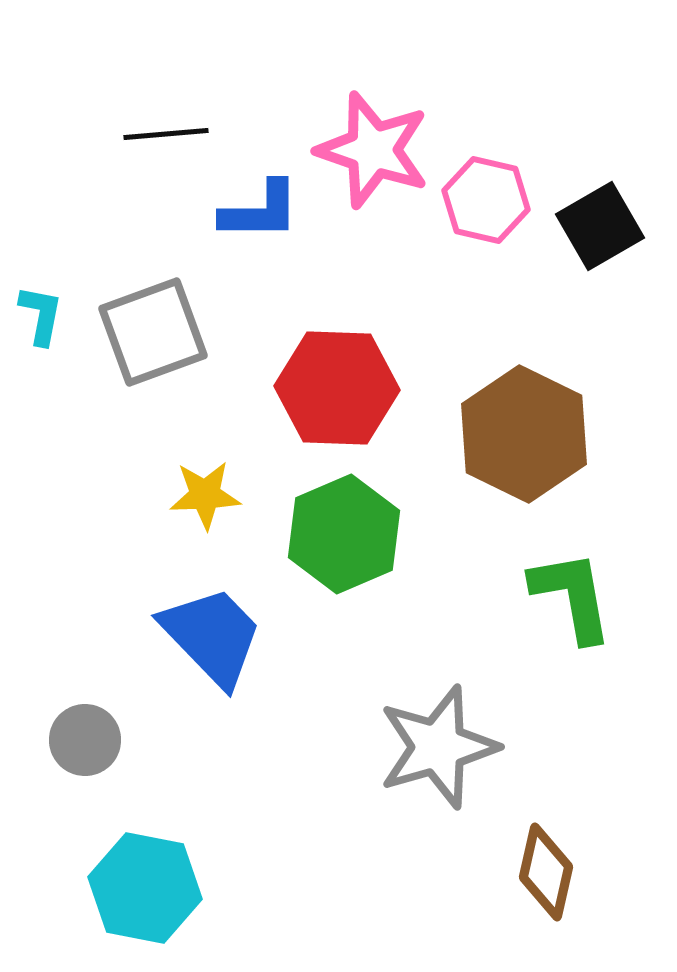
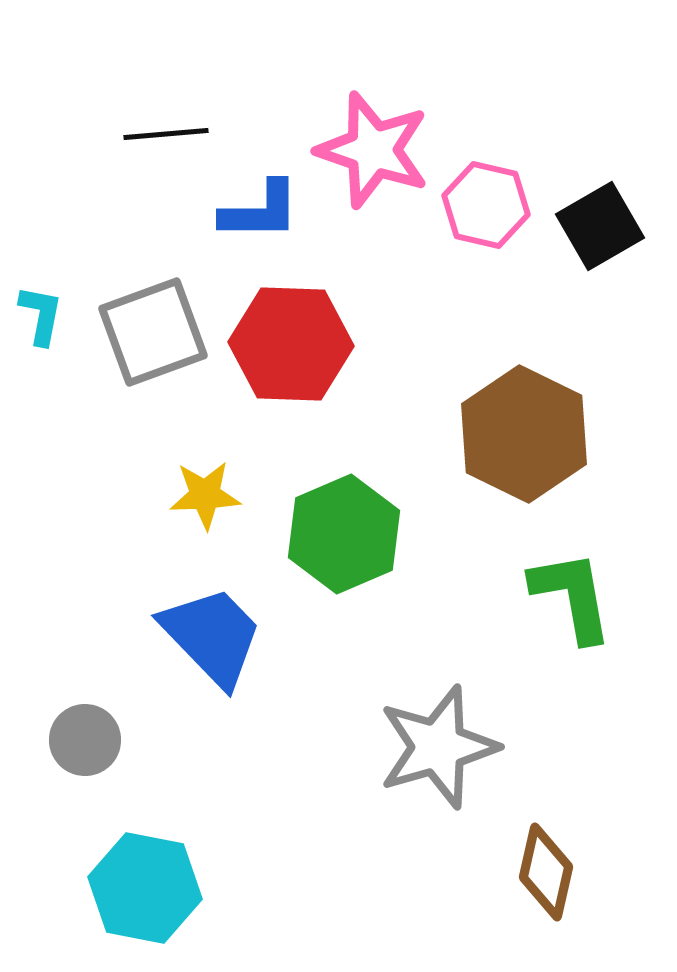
pink hexagon: moved 5 px down
red hexagon: moved 46 px left, 44 px up
